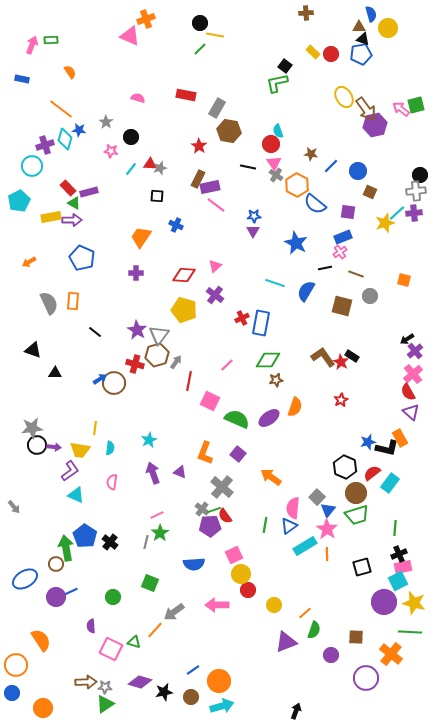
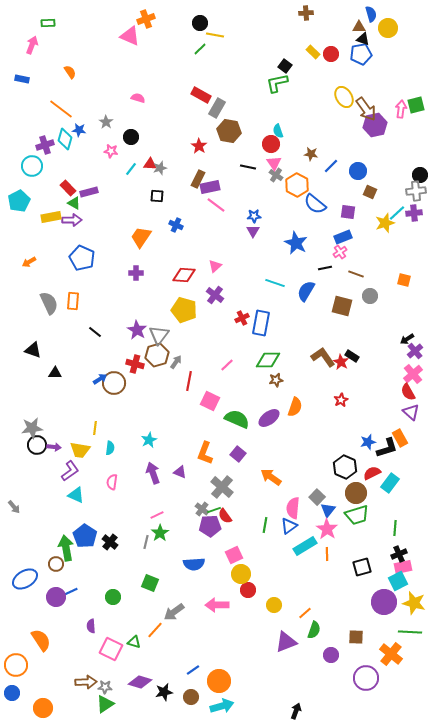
green rectangle at (51, 40): moved 3 px left, 17 px up
red rectangle at (186, 95): moved 15 px right; rotated 18 degrees clockwise
pink arrow at (401, 109): rotated 60 degrees clockwise
black L-shape at (387, 448): rotated 30 degrees counterclockwise
red semicircle at (372, 473): rotated 12 degrees clockwise
